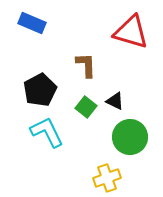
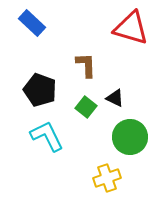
blue rectangle: rotated 20 degrees clockwise
red triangle: moved 4 px up
black pentagon: rotated 24 degrees counterclockwise
black triangle: moved 3 px up
cyan L-shape: moved 4 px down
